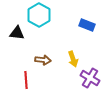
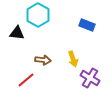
cyan hexagon: moved 1 px left
red line: rotated 54 degrees clockwise
